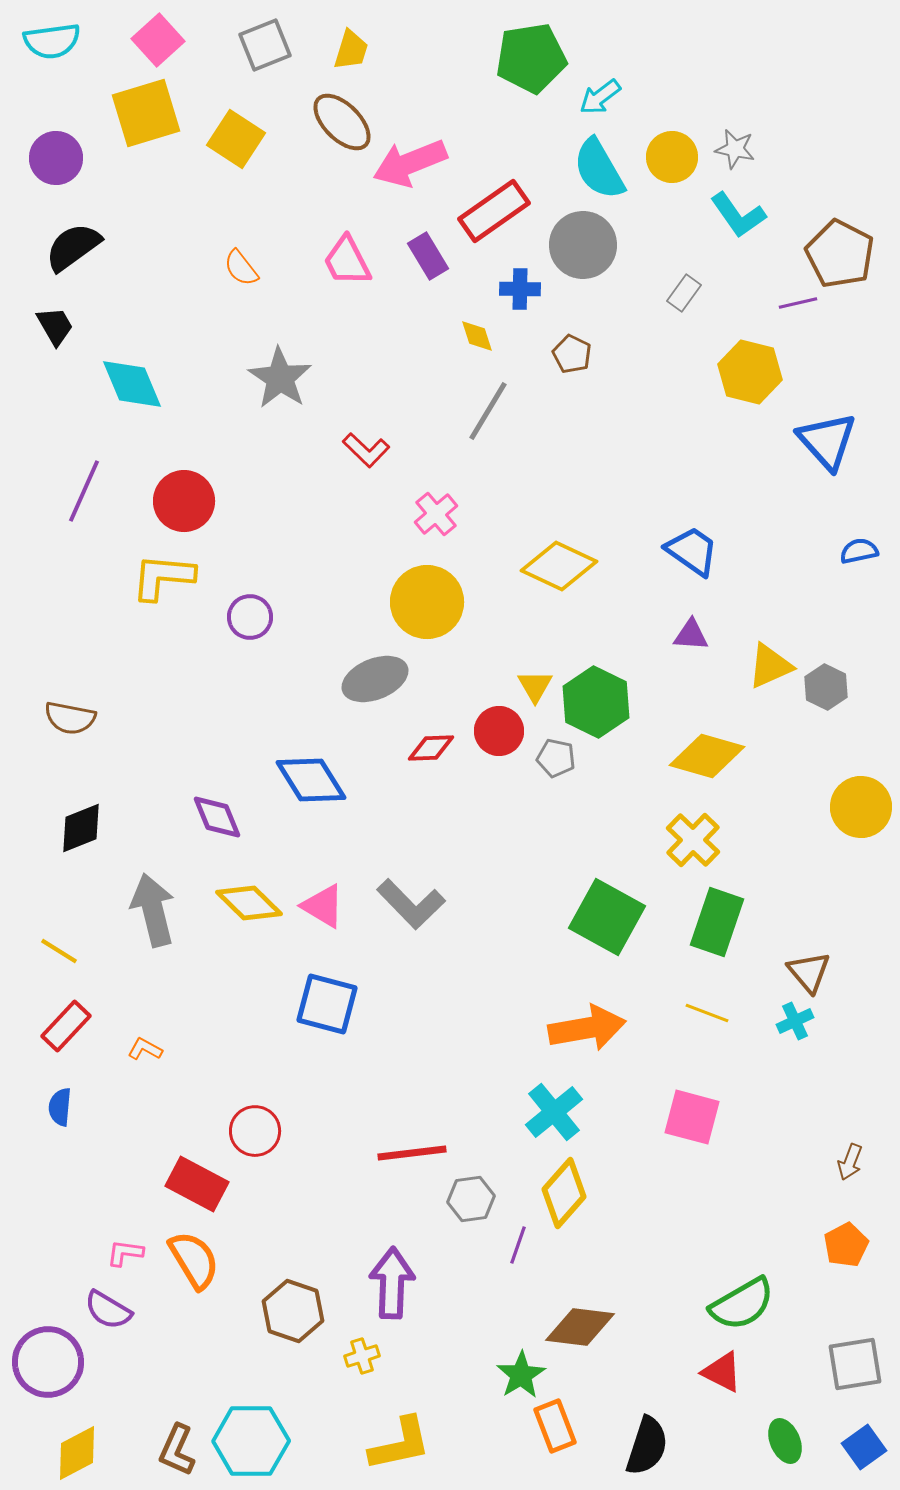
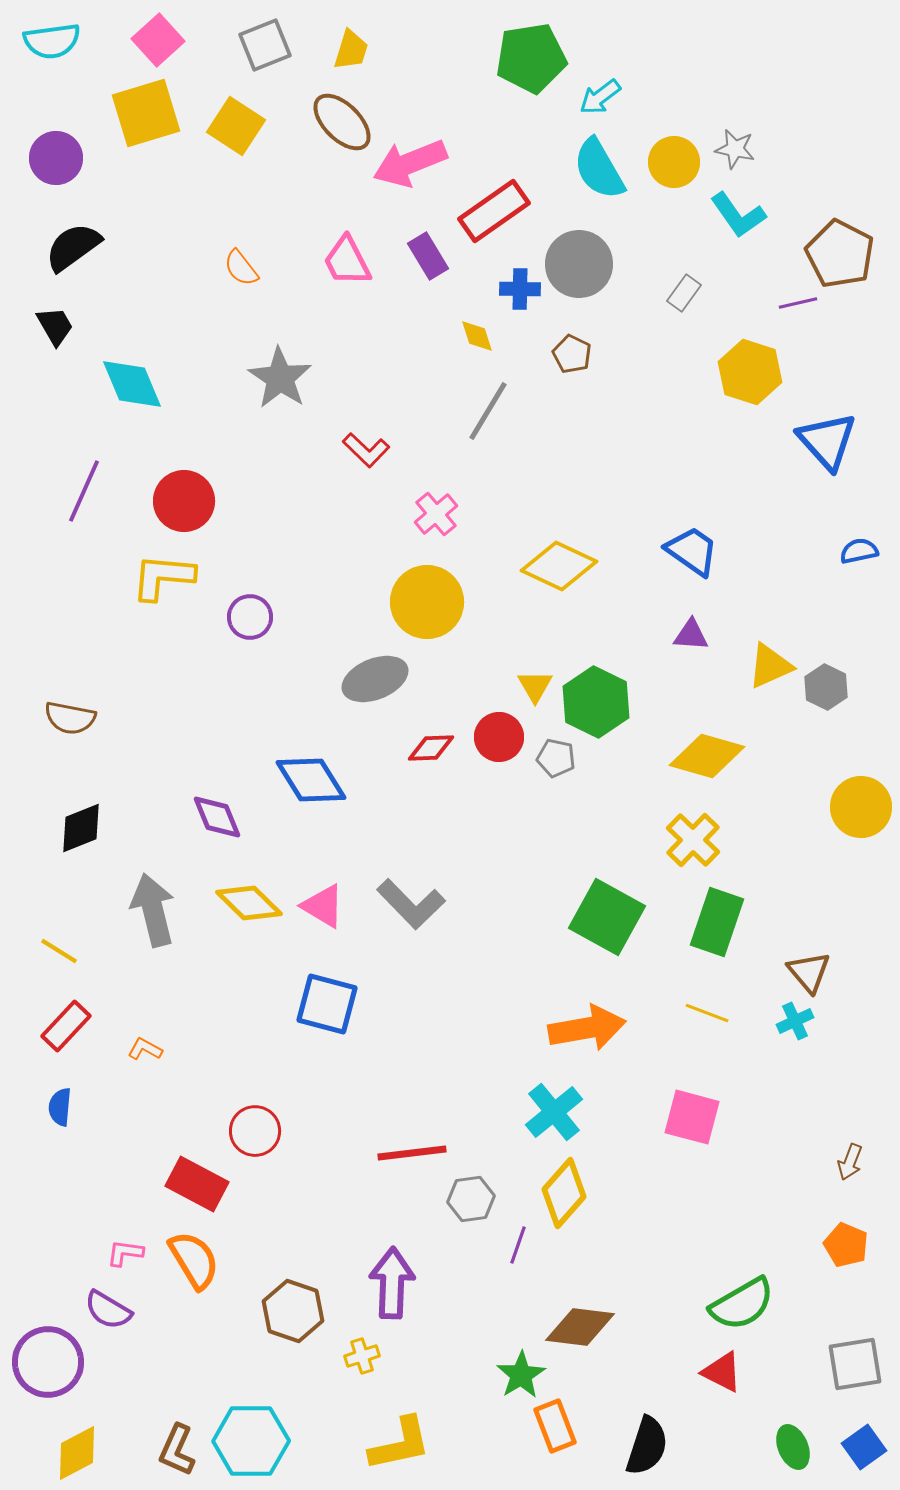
yellow square at (236, 139): moved 13 px up
yellow circle at (672, 157): moved 2 px right, 5 px down
gray circle at (583, 245): moved 4 px left, 19 px down
yellow hexagon at (750, 372): rotated 4 degrees clockwise
red circle at (499, 731): moved 6 px down
orange pentagon at (846, 1245): rotated 21 degrees counterclockwise
green ellipse at (785, 1441): moved 8 px right, 6 px down
